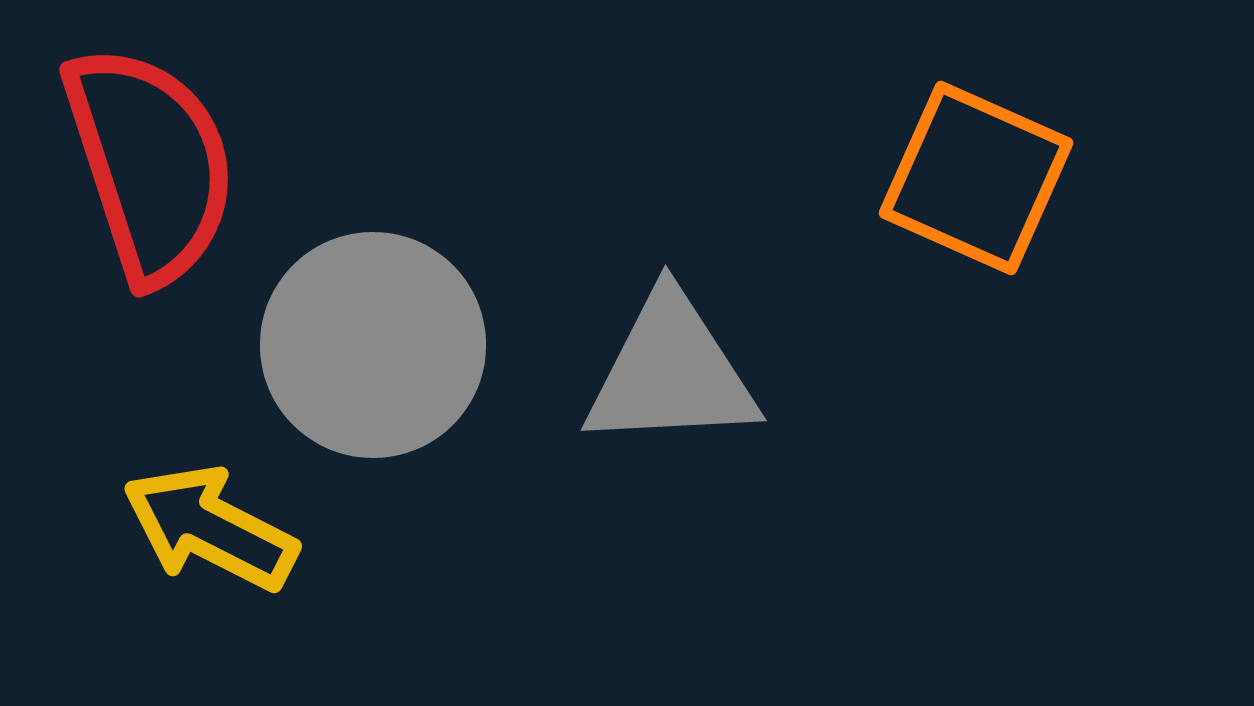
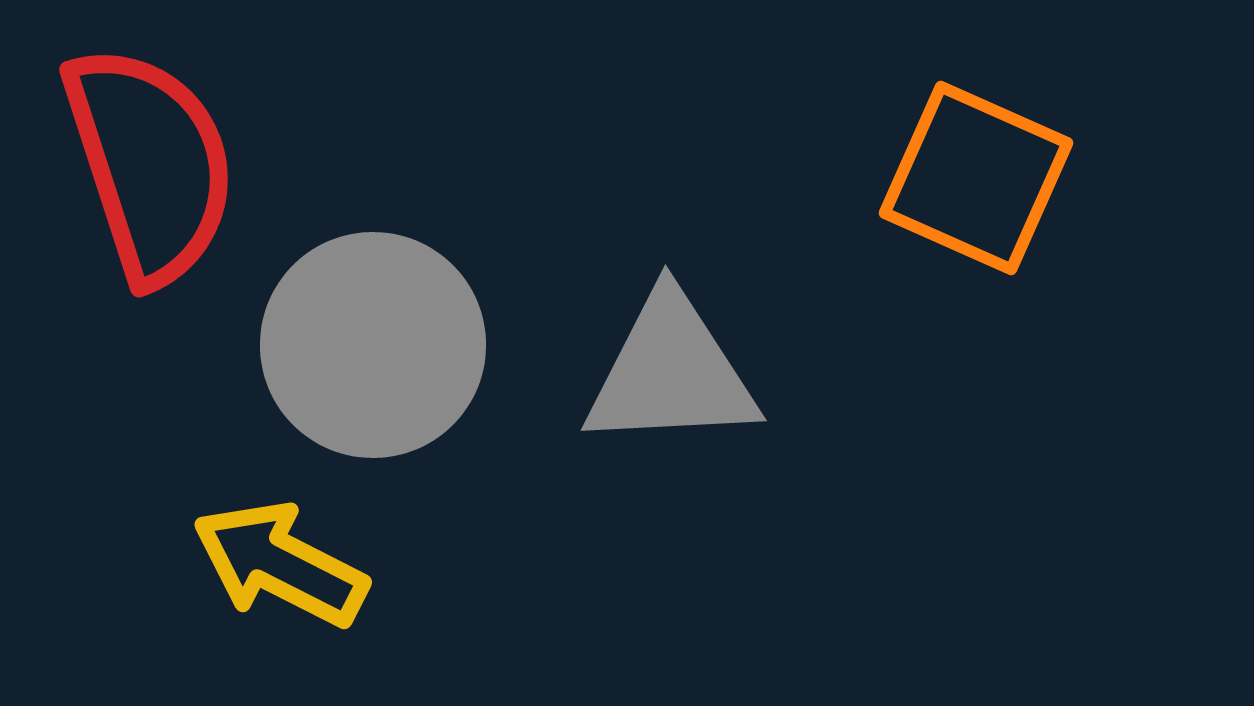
yellow arrow: moved 70 px right, 36 px down
